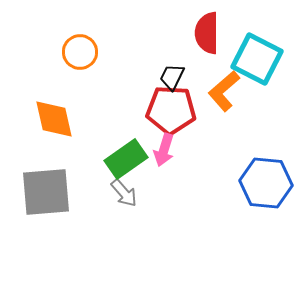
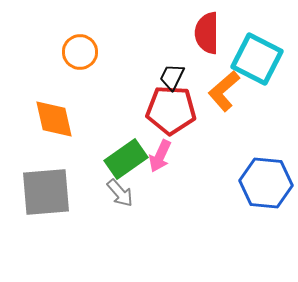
pink arrow: moved 4 px left, 6 px down; rotated 8 degrees clockwise
gray arrow: moved 4 px left
